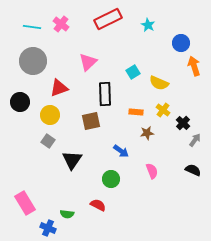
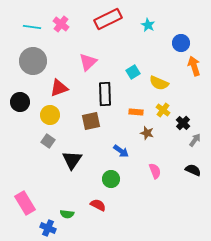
brown star: rotated 24 degrees clockwise
pink semicircle: moved 3 px right
